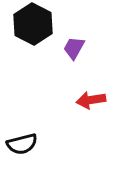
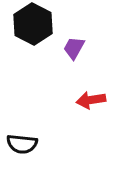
black semicircle: rotated 20 degrees clockwise
